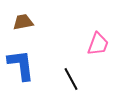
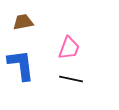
pink trapezoid: moved 29 px left, 4 px down
black line: rotated 50 degrees counterclockwise
